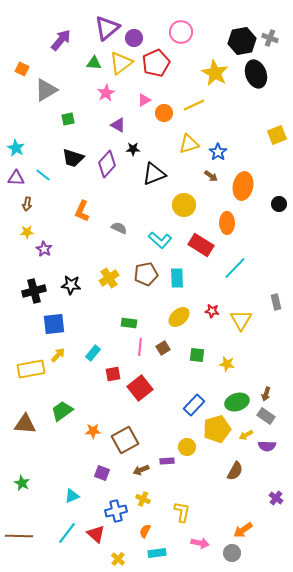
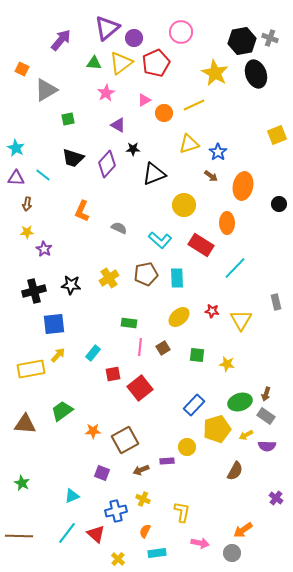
green ellipse at (237, 402): moved 3 px right
